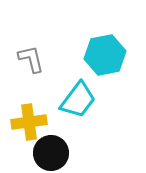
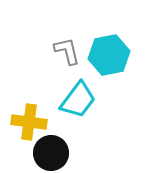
cyan hexagon: moved 4 px right
gray L-shape: moved 36 px right, 8 px up
yellow cross: rotated 16 degrees clockwise
